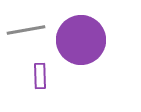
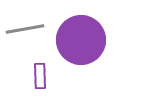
gray line: moved 1 px left, 1 px up
